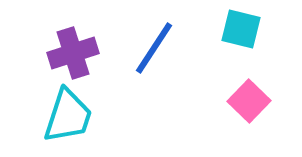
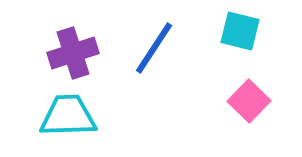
cyan square: moved 1 px left, 2 px down
cyan trapezoid: rotated 110 degrees counterclockwise
